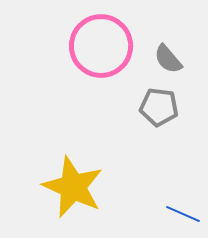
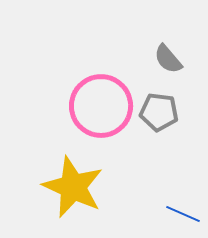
pink circle: moved 60 px down
gray pentagon: moved 5 px down
